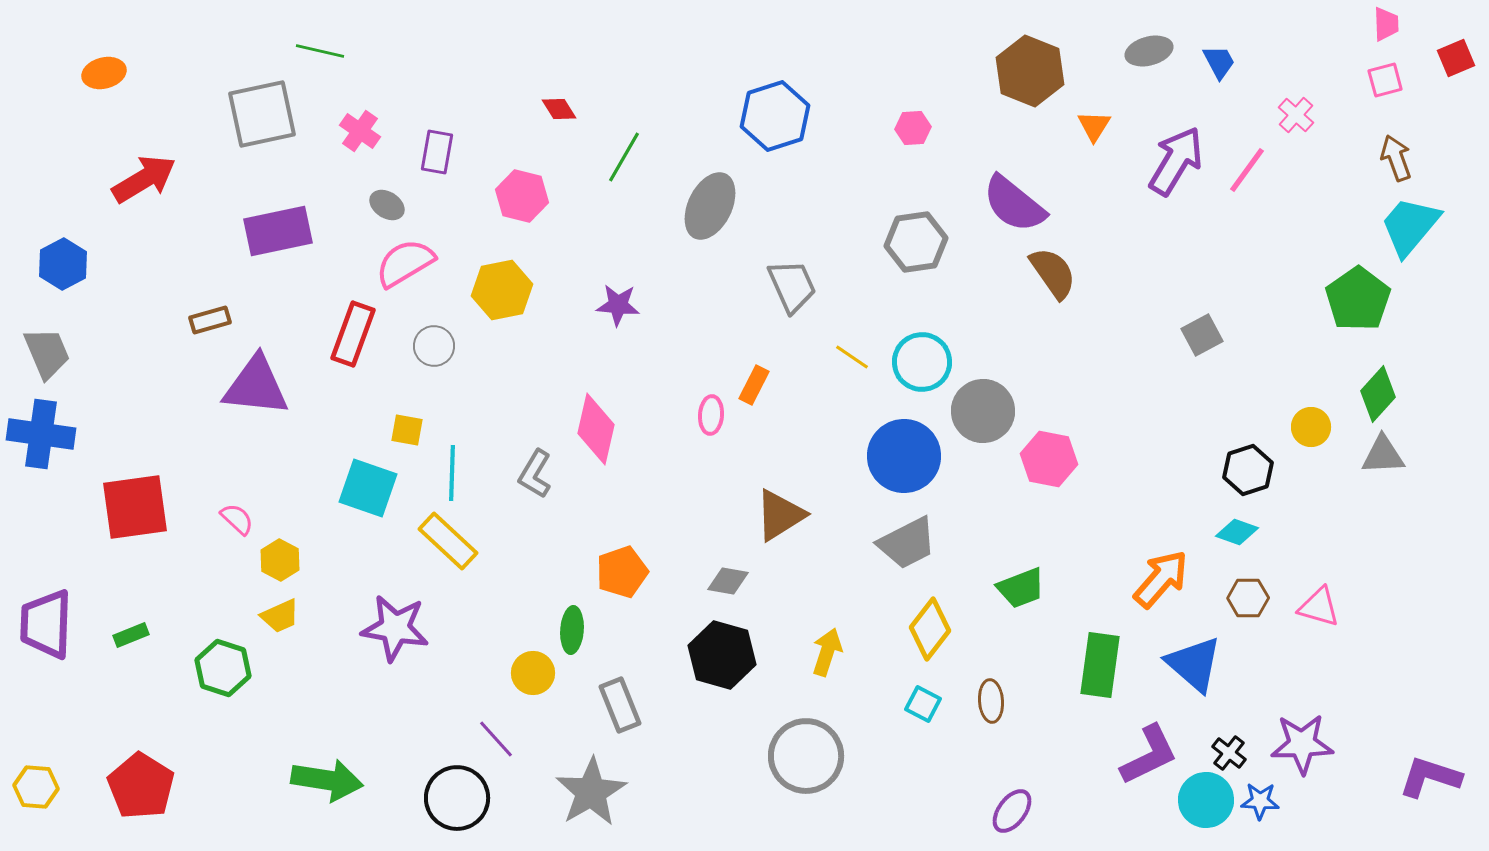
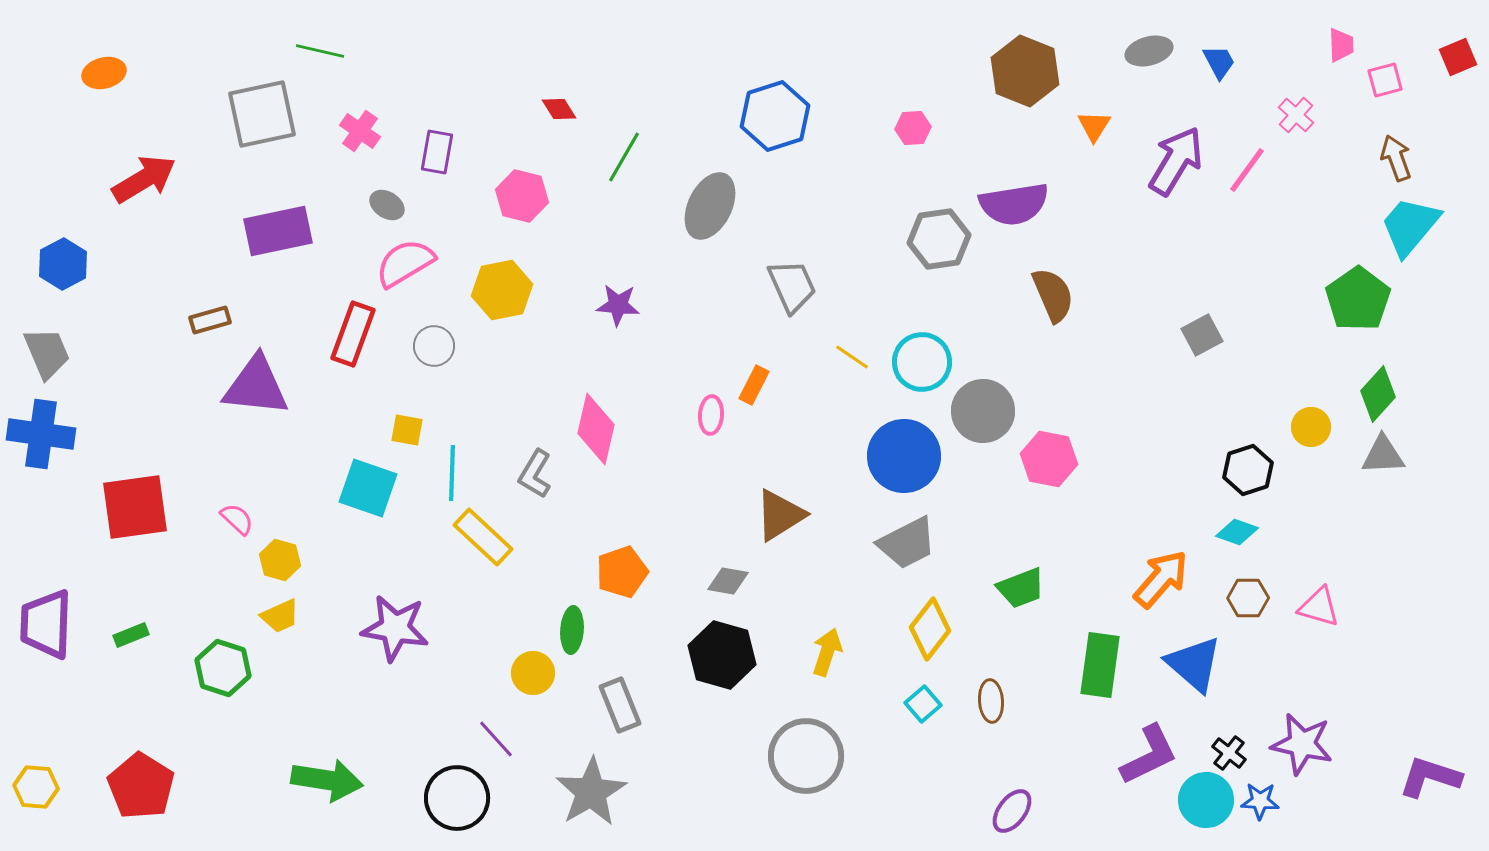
pink trapezoid at (1386, 24): moved 45 px left, 21 px down
red square at (1456, 58): moved 2 px right, 1 px up
brown hexagon at (1030, 71): moved 5 px left
purple semicircle at (1014, 204): rotated 48 degrees counterclockwise
gray hexagon at (916, 242): moved 23 px right, 3 px up
brown semicircle at (1053, 273): moved 22 px down; rotated 12 degrees clockwise
yellow rectangle at (448, 541): moved 35 px right, 4 px up
yellow hexagon at (280, 560): rotated 12 degrees counterclockwise
cyan square at (923, 704): rotated 21 degrees clockwise
purple star at (1302, 744): rotated 14 degrees clockwise
